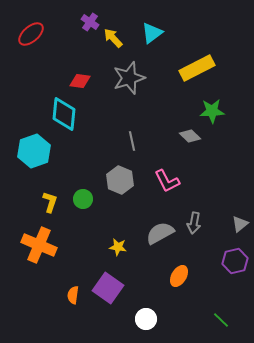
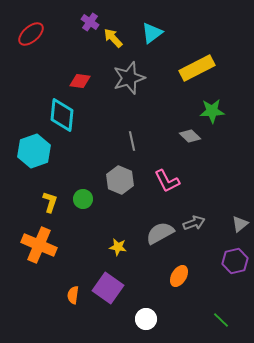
cyan diamond: moved 2 px left, 1 px down
gray arrow: rotated 120 degrees counterclockwise
